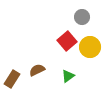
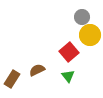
red square: moved 2 px right, 11 px down
yellow circle: moved 12 px up
green triangle: rotated 32 degrees counterclockwise
